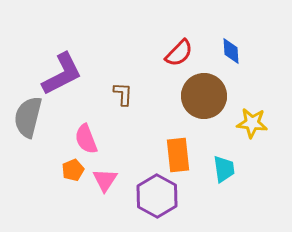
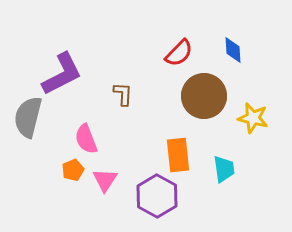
blue diamond: moved 2 px right, 1 px up
yellow star: moved 1 px right, 5 px up; rotated 8 degrees clockwise
